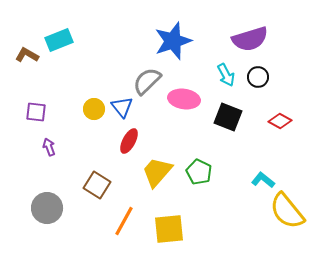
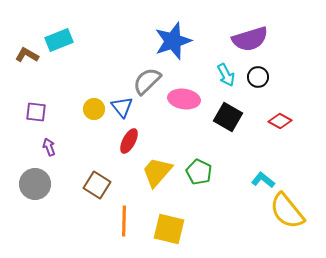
black square: rotated 8 degrees clockwise
gray circle: moved 12 px left, 24 px up
orange line: rotated 28 degrees counterclockwise
yellow square: rotated 20 degrees clockwise
